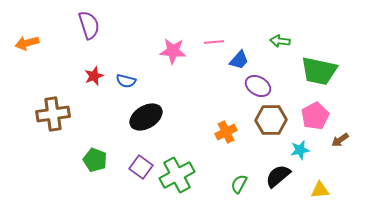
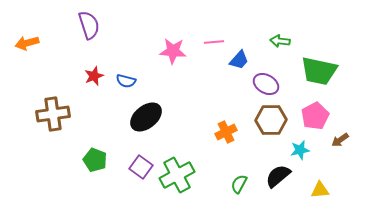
purple ellipse: moved 8 px right, 2 px up
black ellipse: rotated 8 degrees counterclockwise
